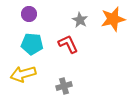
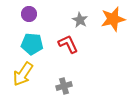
yellow arrow: rotated 40 degrees counterclockwise
